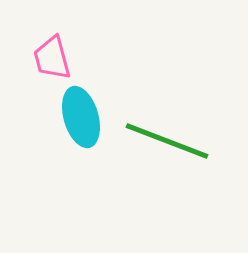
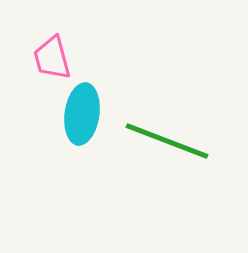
cyan ellipse: moved 1 px right, 3 px up; rotated 24 degrees clockwise
